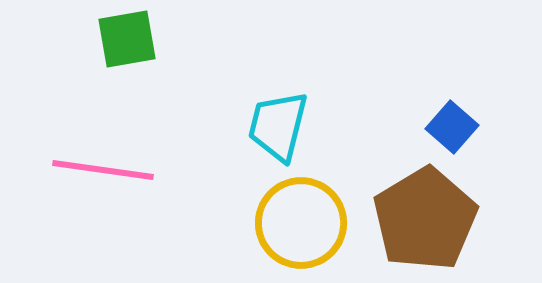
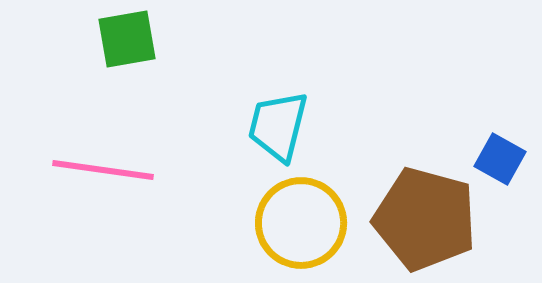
blue square: moved 48 px right, 32 px down; rotated 12 degrees counterclockwise
brown pentagon: rotated 26 degrees counterclockwise
